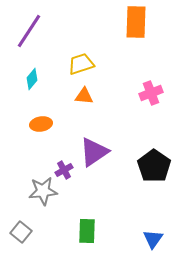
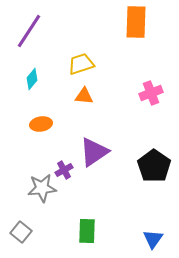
gray star: moved 1 px left, 3 px up
